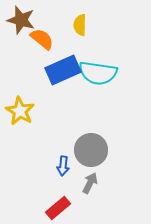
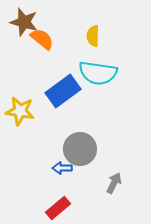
brown star: moved 3 px right, 2 px down
yellow semicircle: moved 13 px right, 11 px down
blue rectangle: moved 21 px down; rotated 12 degrees counterclockwise
yellow star: rotated 20 degrees counterclockwise
gray circle: moved 11 px left, 1 px up
blue arrow: moved 1 px left, 2 px down; rotated 84 degrees clockwise
gray arrow: moved 24 px right
